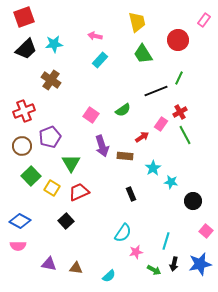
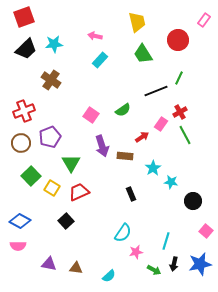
brown circle at (22, 146): moved 1 px left, 3 px up
